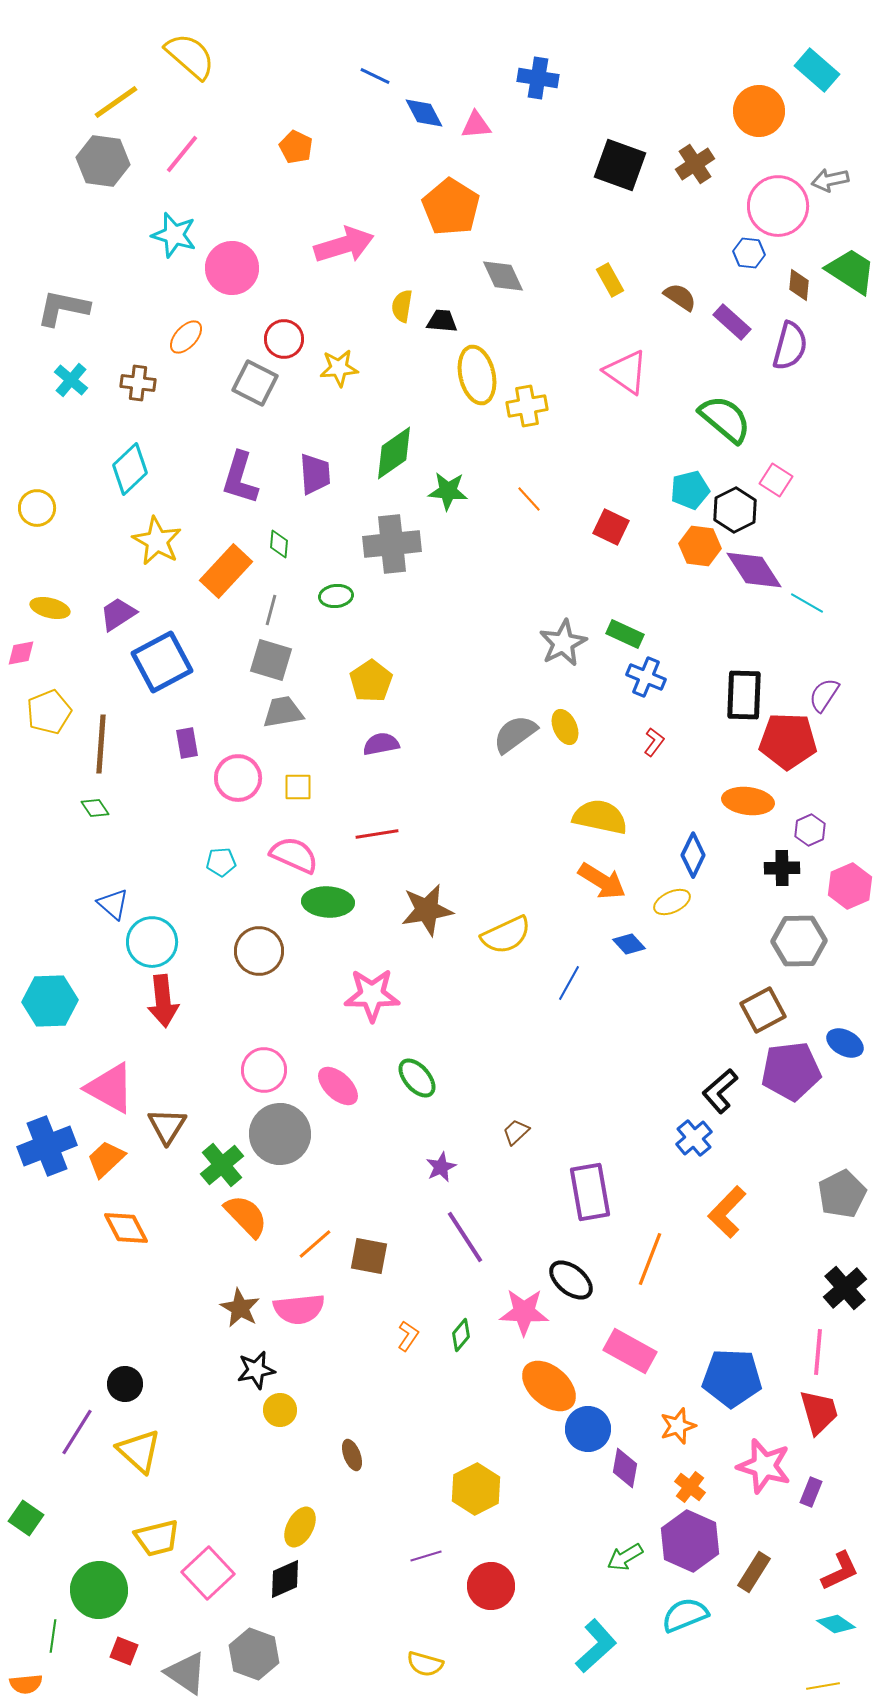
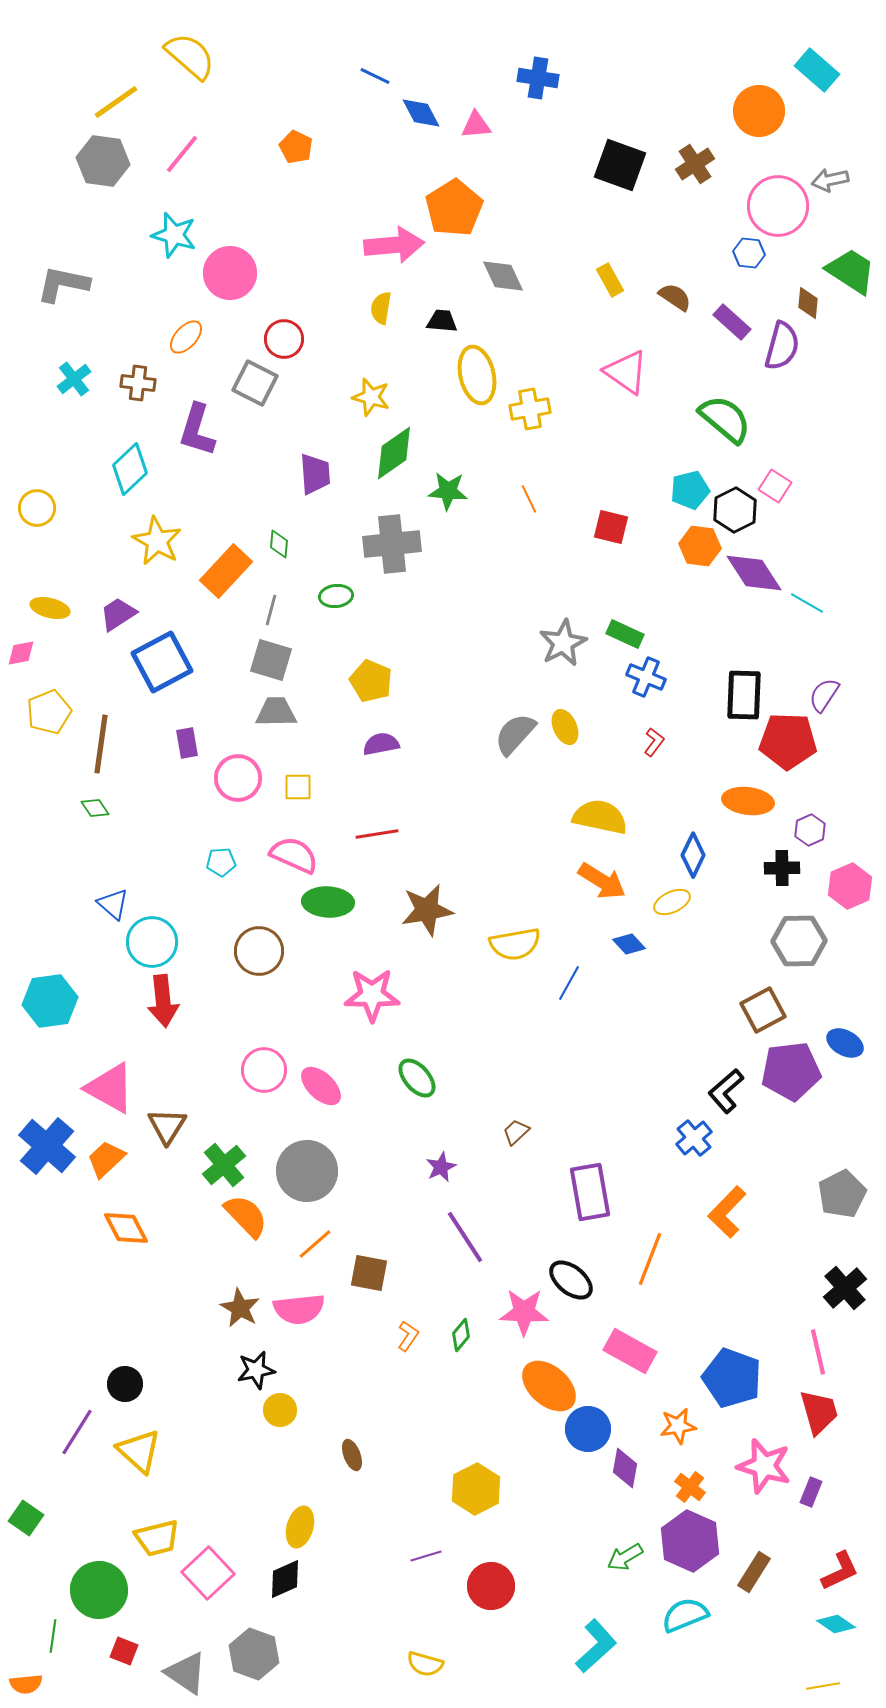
blue diamond at (424, 113): moved 3 px left
orange pentagon at (451, 207): moved 3 px right, 1 px down; rotated 8 degrees clockwise
pink arrow at (344, 245): moved 50 px right; rotated 12 degrees clockwise
pink circle at (232, 268): moved 2 px left, 5 px down
brown diamond at (799, 285): moved 9 px right, 18 px down
brown semicircle at (680, 297): moved 5 px left
yellow semicircle at (402, 306): moved 21 px left, 2 px down
gray L-shape at (63, 308): moved 24 px up
purple semicircle at (790, 346): moved 8 px left
yellow star at (339, 368): moved 32 px right, 29 px down; rotated 21 degrees clockwise
cyan cross at (71, 380): moved 3 px right, 1 px up; rotated 12 degrees clockwise
yellow cross at (527, 406): moved 3 px right, 3 px down
purple L-shape at (240, 478): moved 43 px left, 48 px up
pink square at (776, 480): moved 1 px left, 6 px down
orange line at (529, 499): rotated 16 degrees clockwise
red square at (611, 527): rotated 12 degrees counterclockwise
purple diamond at (754, 570): moved 3 px down
yellow pentagon at (371, 681): rotated 15 degrees counterclockwise
gray trapezoid at (283, 712): moved 7 px left; rotated 9 degrees clockwise
gray semicircle at (515, 734): rotated 12 degrees counterclockwise
brown line at (101, 744): rotated 4 degrees clockwise
yellow semicircle at (506, 935): moved 9 px right, 9 px down; rotated 15 degrees clockwise
cyan hexagon at (50, 1001): rotated 6 degrees counterclockwise
pink ellipse at (338, 1086): moved 17 px left
black L-shape at (720, 1091): moved 6 px right
gray circle at (280, 1134): moved 27 px right, 37 px down
blue cross at (47, 1146): rotated 28 degrees counterclockwise
green cross at (222, 1165): moved 2 px right
brown square at (369, 1256): moved 17 px down
pink line at (818, 1352): rotated 18 degrees counterclockwise
blue pentagon at (732, 1378): rotated 18 degrees clockwise
orange star at (678, 1426): rotated 9 degrees clockwise
yellow ellipse at (300, 1527): rotated 12 degrees counterclockwise
